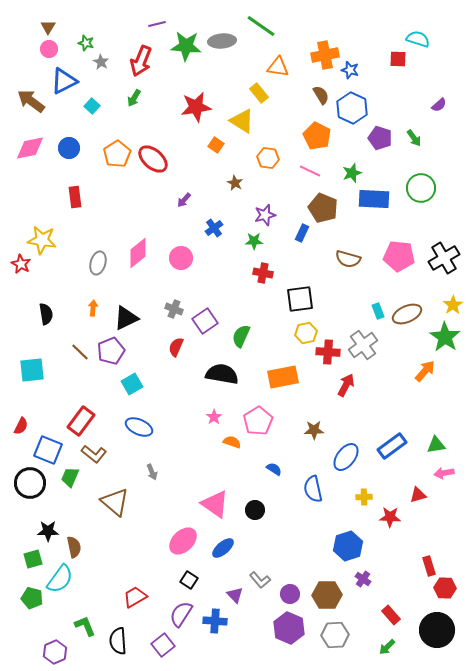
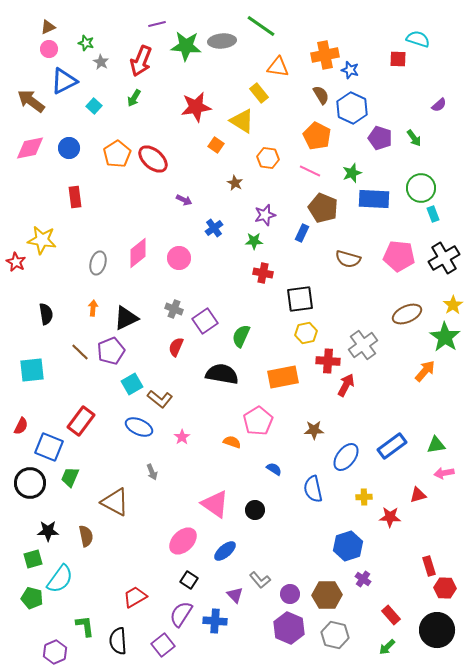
brown triangle at (48, 27): rotated 35 degrees clockwise
cyan square at (92, 106): moved 2 px right
purple arrow at (184, 200): rotated 105 degrees counterclockwise
pink circle at (181, 258): moved 2 px left
red star at (21, 264): moved 5 px left, 2 px up
cyan rectangle at (378, 311): moved 55 px right, 97 px up
red cross at (328, 352): moved 9 px down
pink star at (214, 417): moved 32 px left, 20 px down
blue square at (48, 450): moved 1 px right, 3 px up
brown L-shape at (94, 454): moved 66 px right, 55 px up
brown triangle at (115, 502): rotated 12 degrees counterclockwise
brown semicircle at (74, 547): moved 12 px right, 11 px up
blue ellipse at (223, 548): moved 2 px right, 3 px down
green L-shape at (85, 626): rotated 15 degrees clockwise
gray hexagon at (335, 635): rotated 16 degrees clockwise
